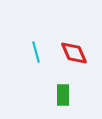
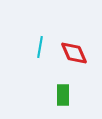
cyan line: moved 4 px right, 5 px up; rotated 25 degrees clockwise
